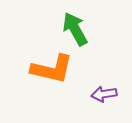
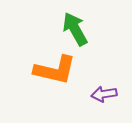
orange L-shape: moved 3 px right, 1 px down
